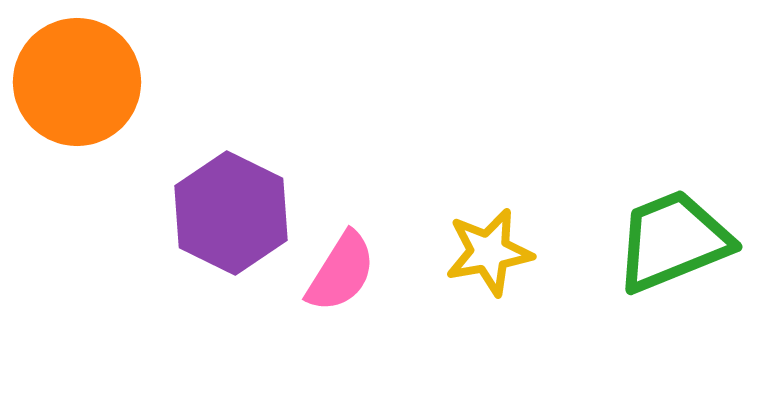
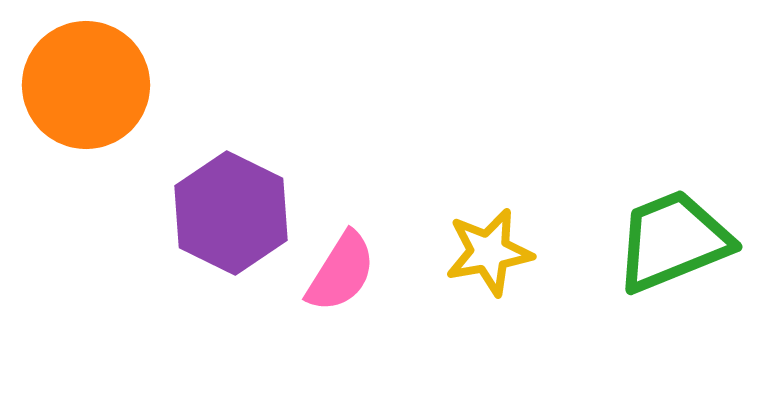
orange circle: moved 9 px right, 3 px down
